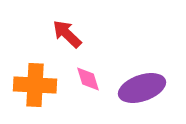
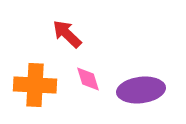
purple ellipse: moved 1 px left, 2 px down; rotated 12 degrees clockwise
